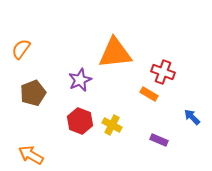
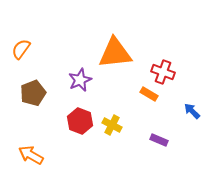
blue arrow: moved 6 px up
